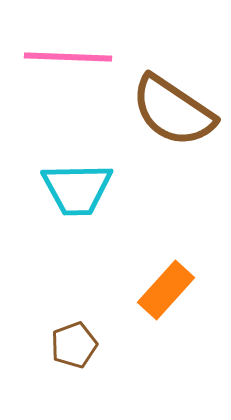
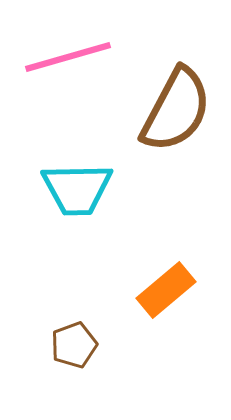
pink line: rotated 18 degrees counterclockwise
brown semicircle: moved 3 px right, 1 px up; rotated 96 degrees counterclockwise
orange rectangle: rotated 8 degrees clockwise
